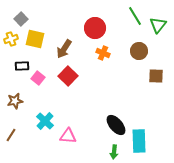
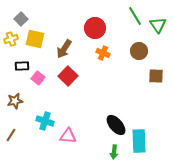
green triangle: rotated 12 degrees counterclockwise
cyan cross: rotated 24 degrees counterclockwise
